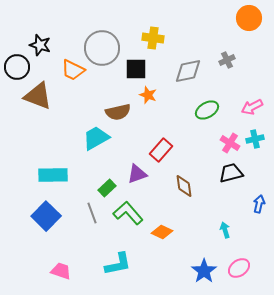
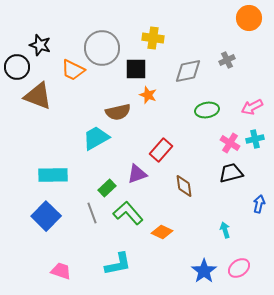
green ellipse: rotated 20 degrees clockwise
